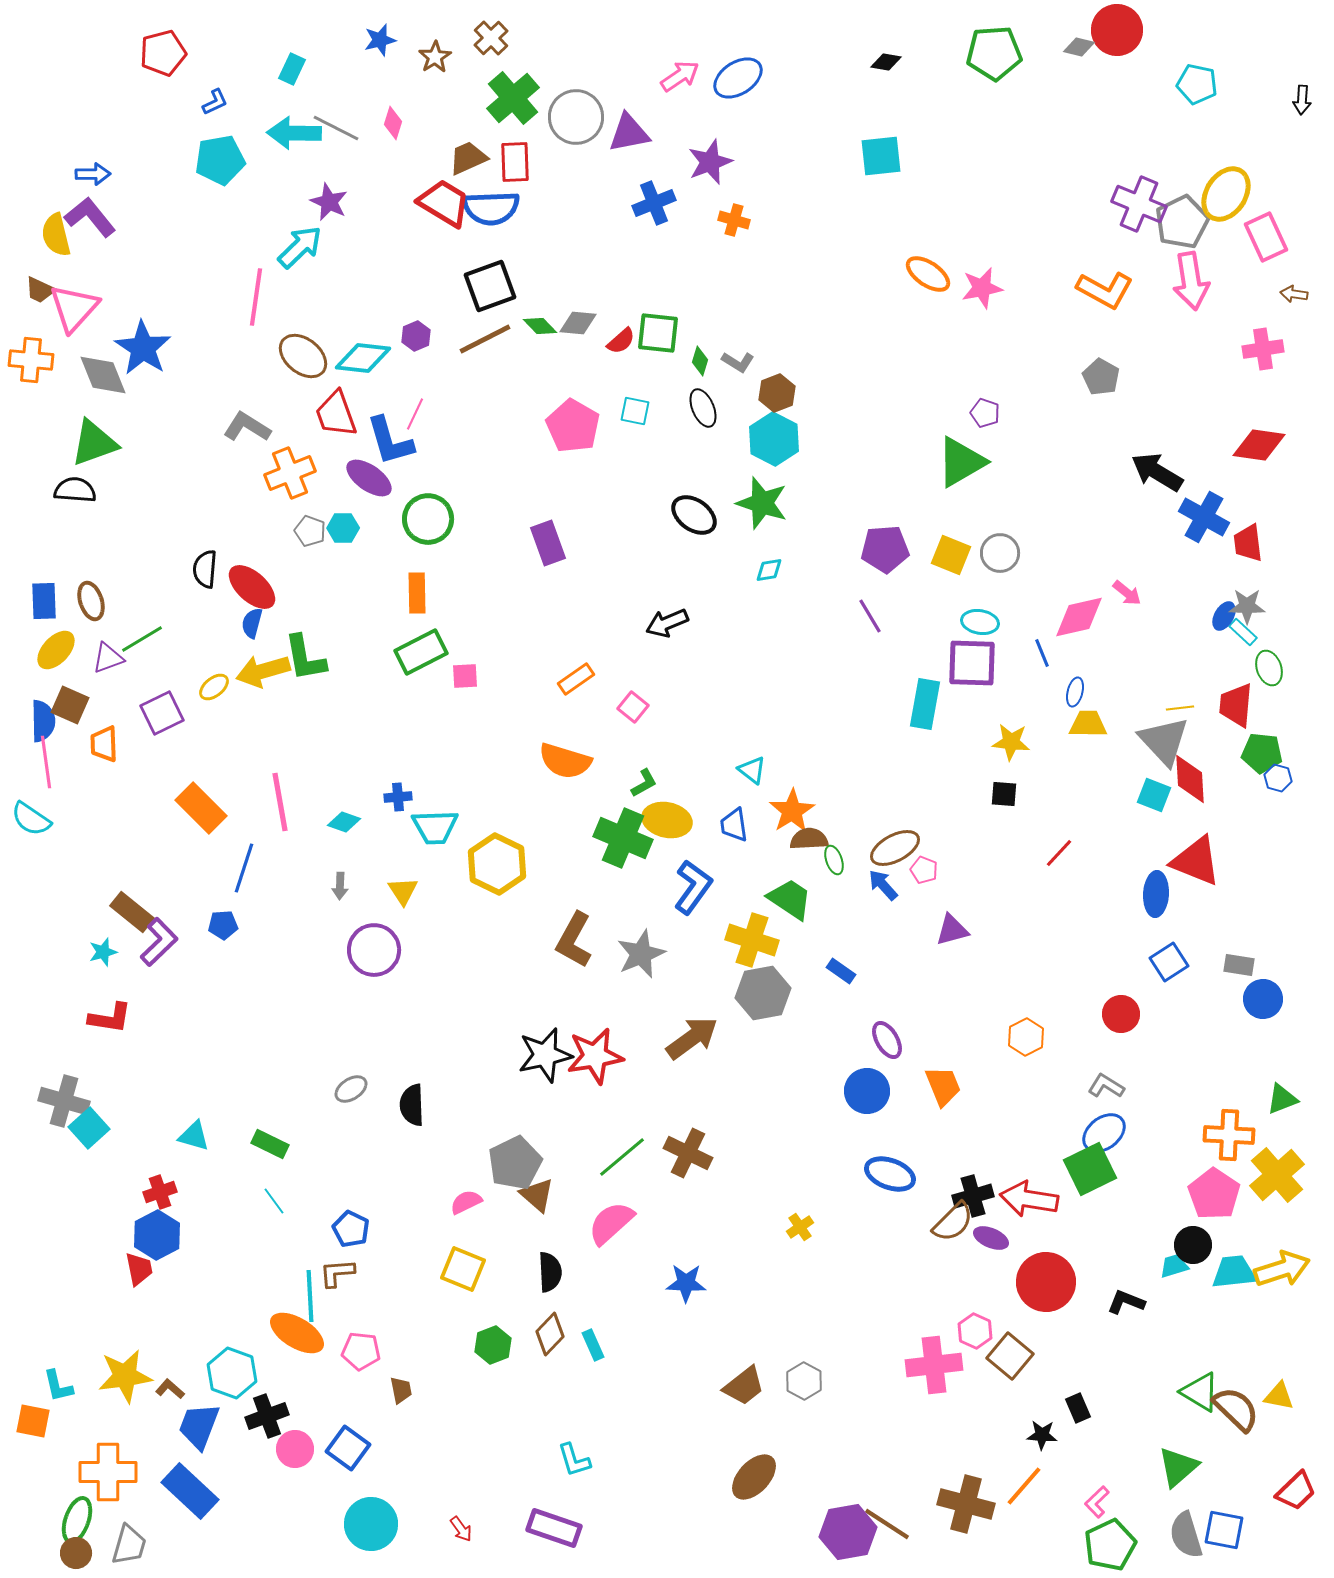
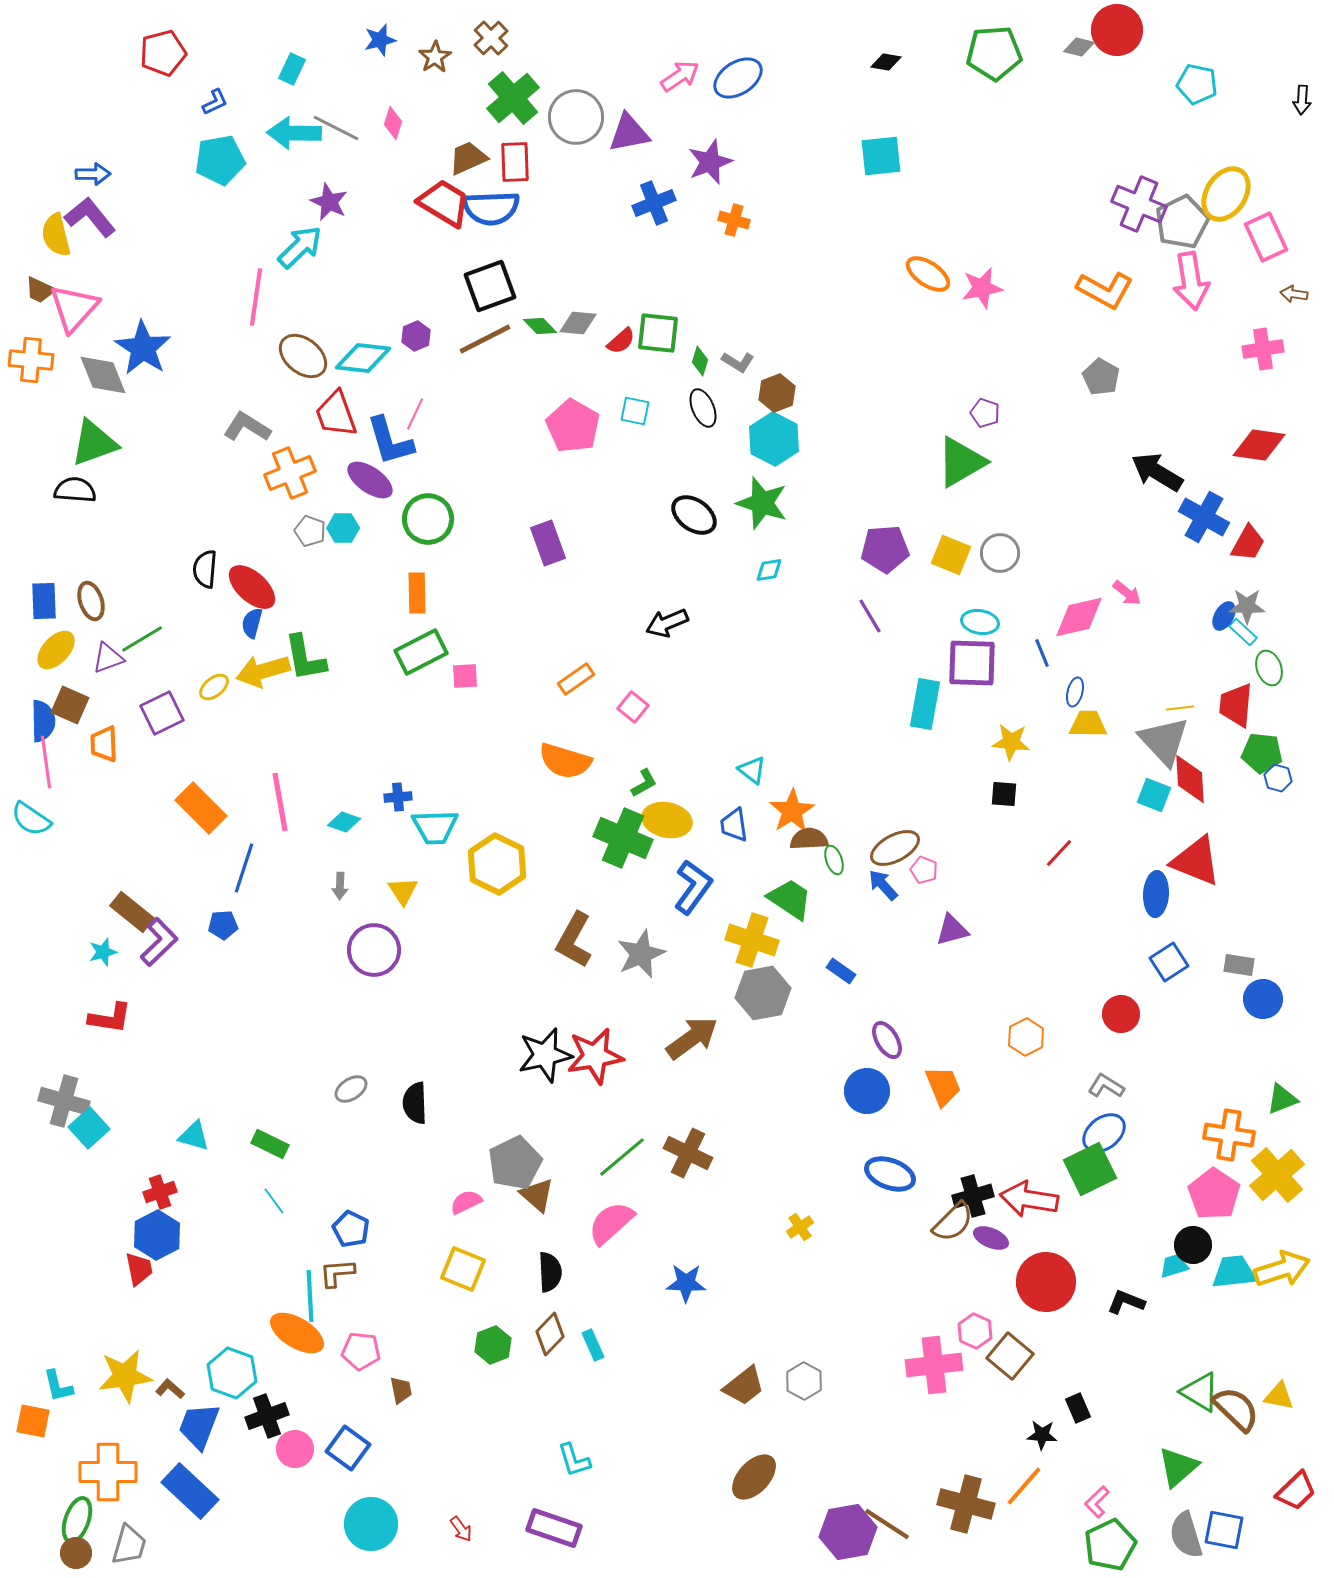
purple ellipse at (369, 478): moved 1 px right, 2 px down
red trapezoid at (1248, 543): rotated 144 degrees counterclockwise
black semicircle at (412, 1105): moved 3 px right, 2 px up
orange cross at (1229, 1135): rotated 6 degrees clockwise
